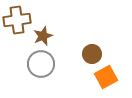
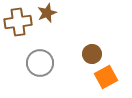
brown cross: moved 1 px right, 2 px down
brown star: moved 4 px right, 23 px up
gray circle: moved 1 px left, 1 px up
